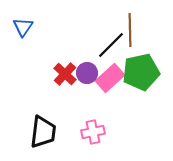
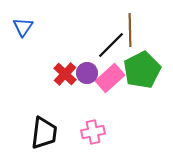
green pentagon: moved 1 px right, 2 px up; rotated 15 degrees counterclockwise
black trapezoid: moved 1 px right, 1 px down
